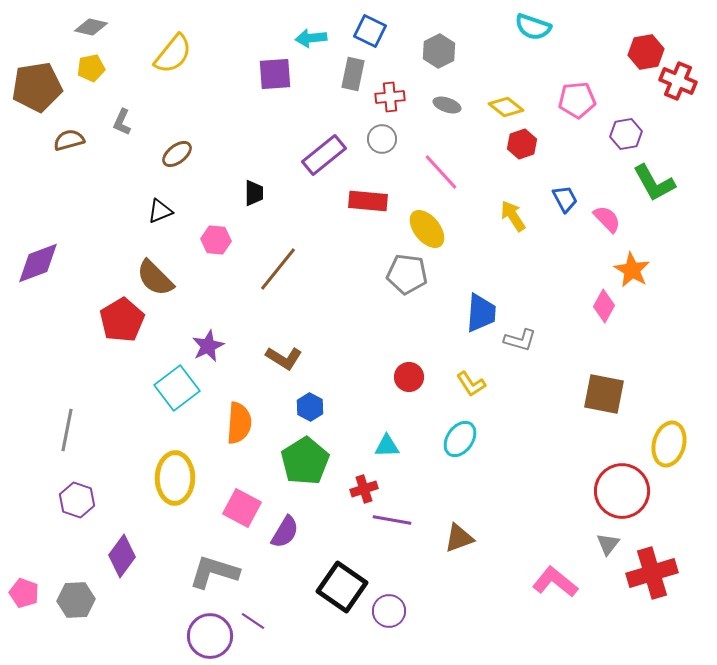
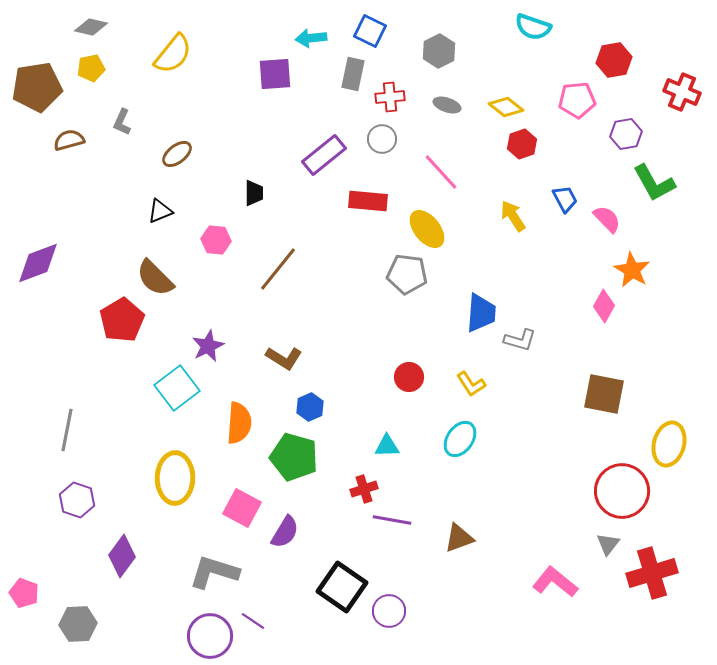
red hexagon at (646, 52): moved 32 px left, 8 px down
red cross at (678, 81): moved 4 px right, 11 px down
blue hexagon at (310, 407): rotated 8 degrees clockwise
green pentagon at (305, 461): moved 11 px left, 4 px up; rotated 24 degrees counterclockwise
gray hexagon at (76, 600): moved 2 px right, 24 px down
